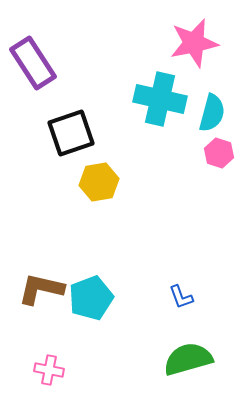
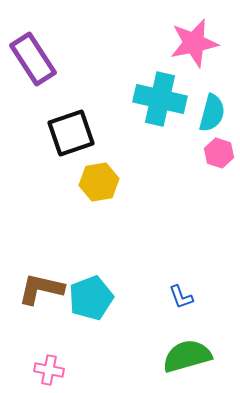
purple rectangle: moved 4 px up
green semicircle: moved 1 px left, 3 px up
